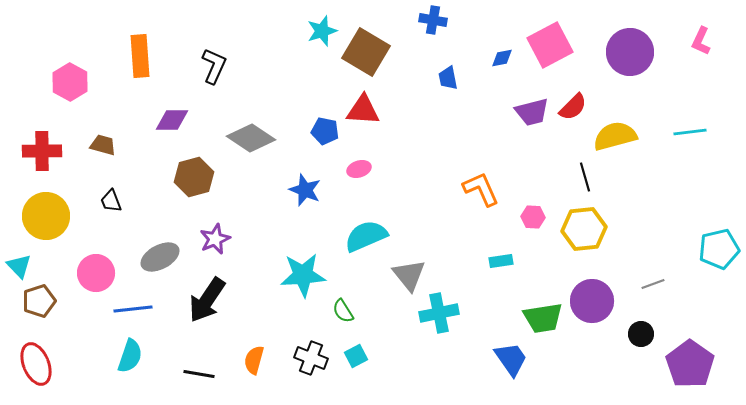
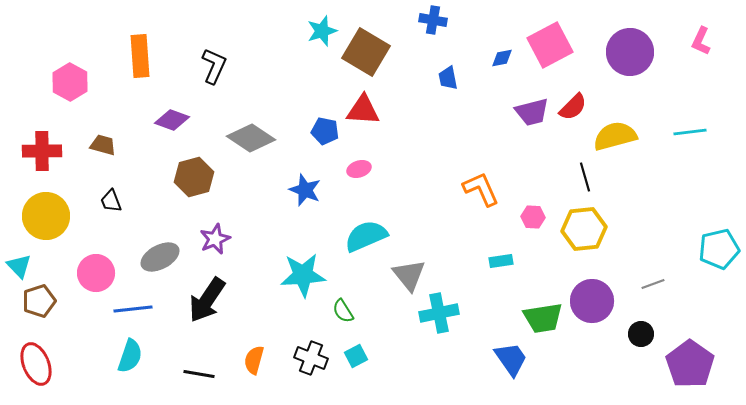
purple diamond at (172, 120): rotated 20 degrees clockwise
